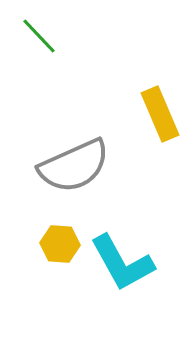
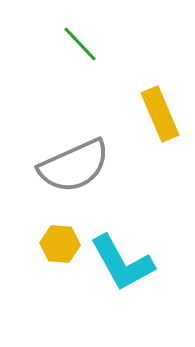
green line: moved 41 px right, 8 px down
